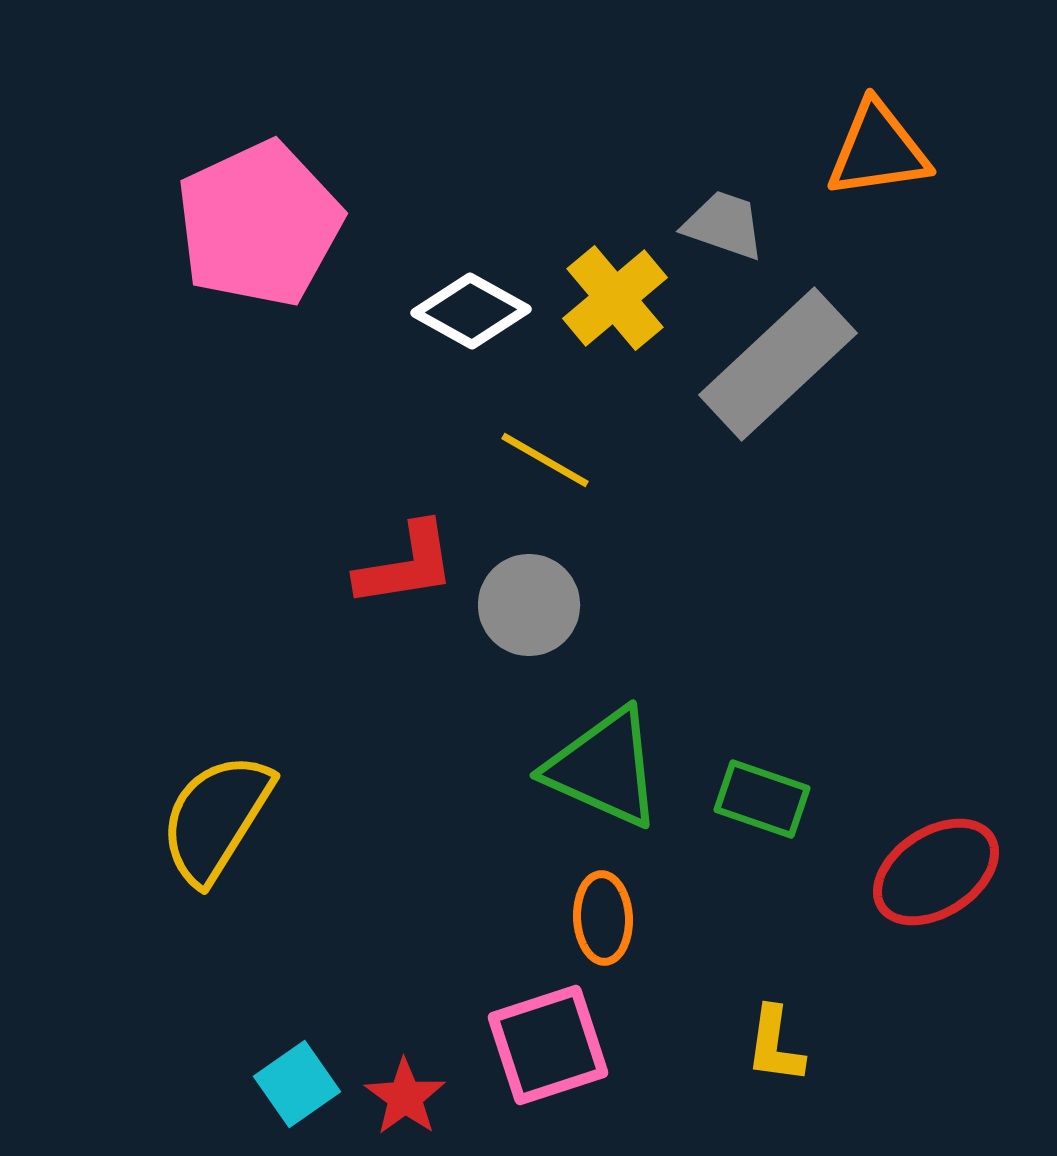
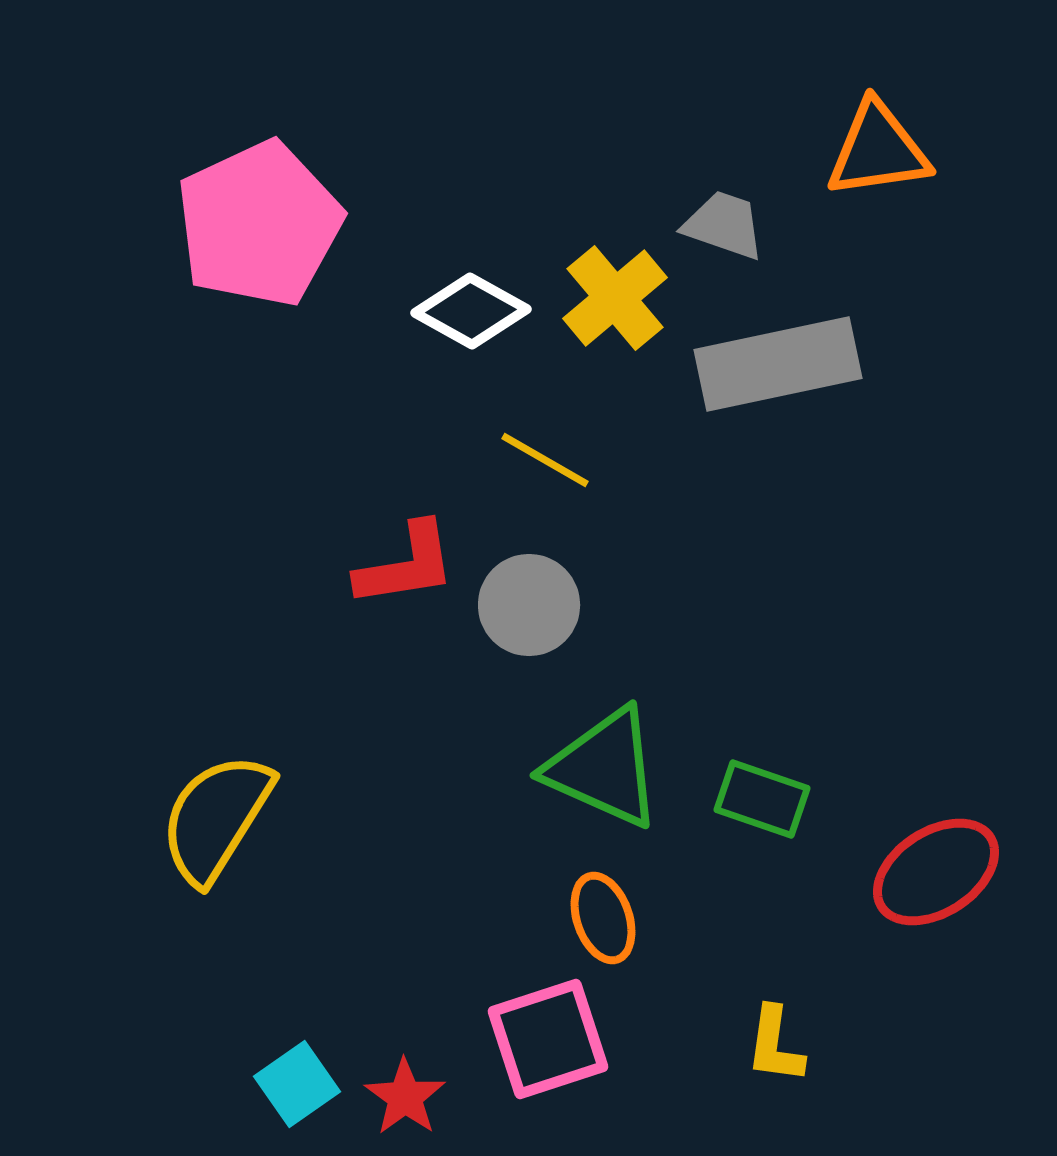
gray rectangle: rotated 31 degrees clockwise
orange ellipse: rotated 16 degrees counterclockwise
pink square: moved 6 px up
